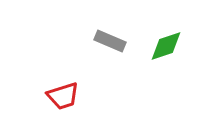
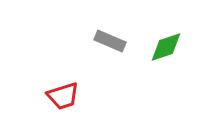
green diamond: moved 1 px down
